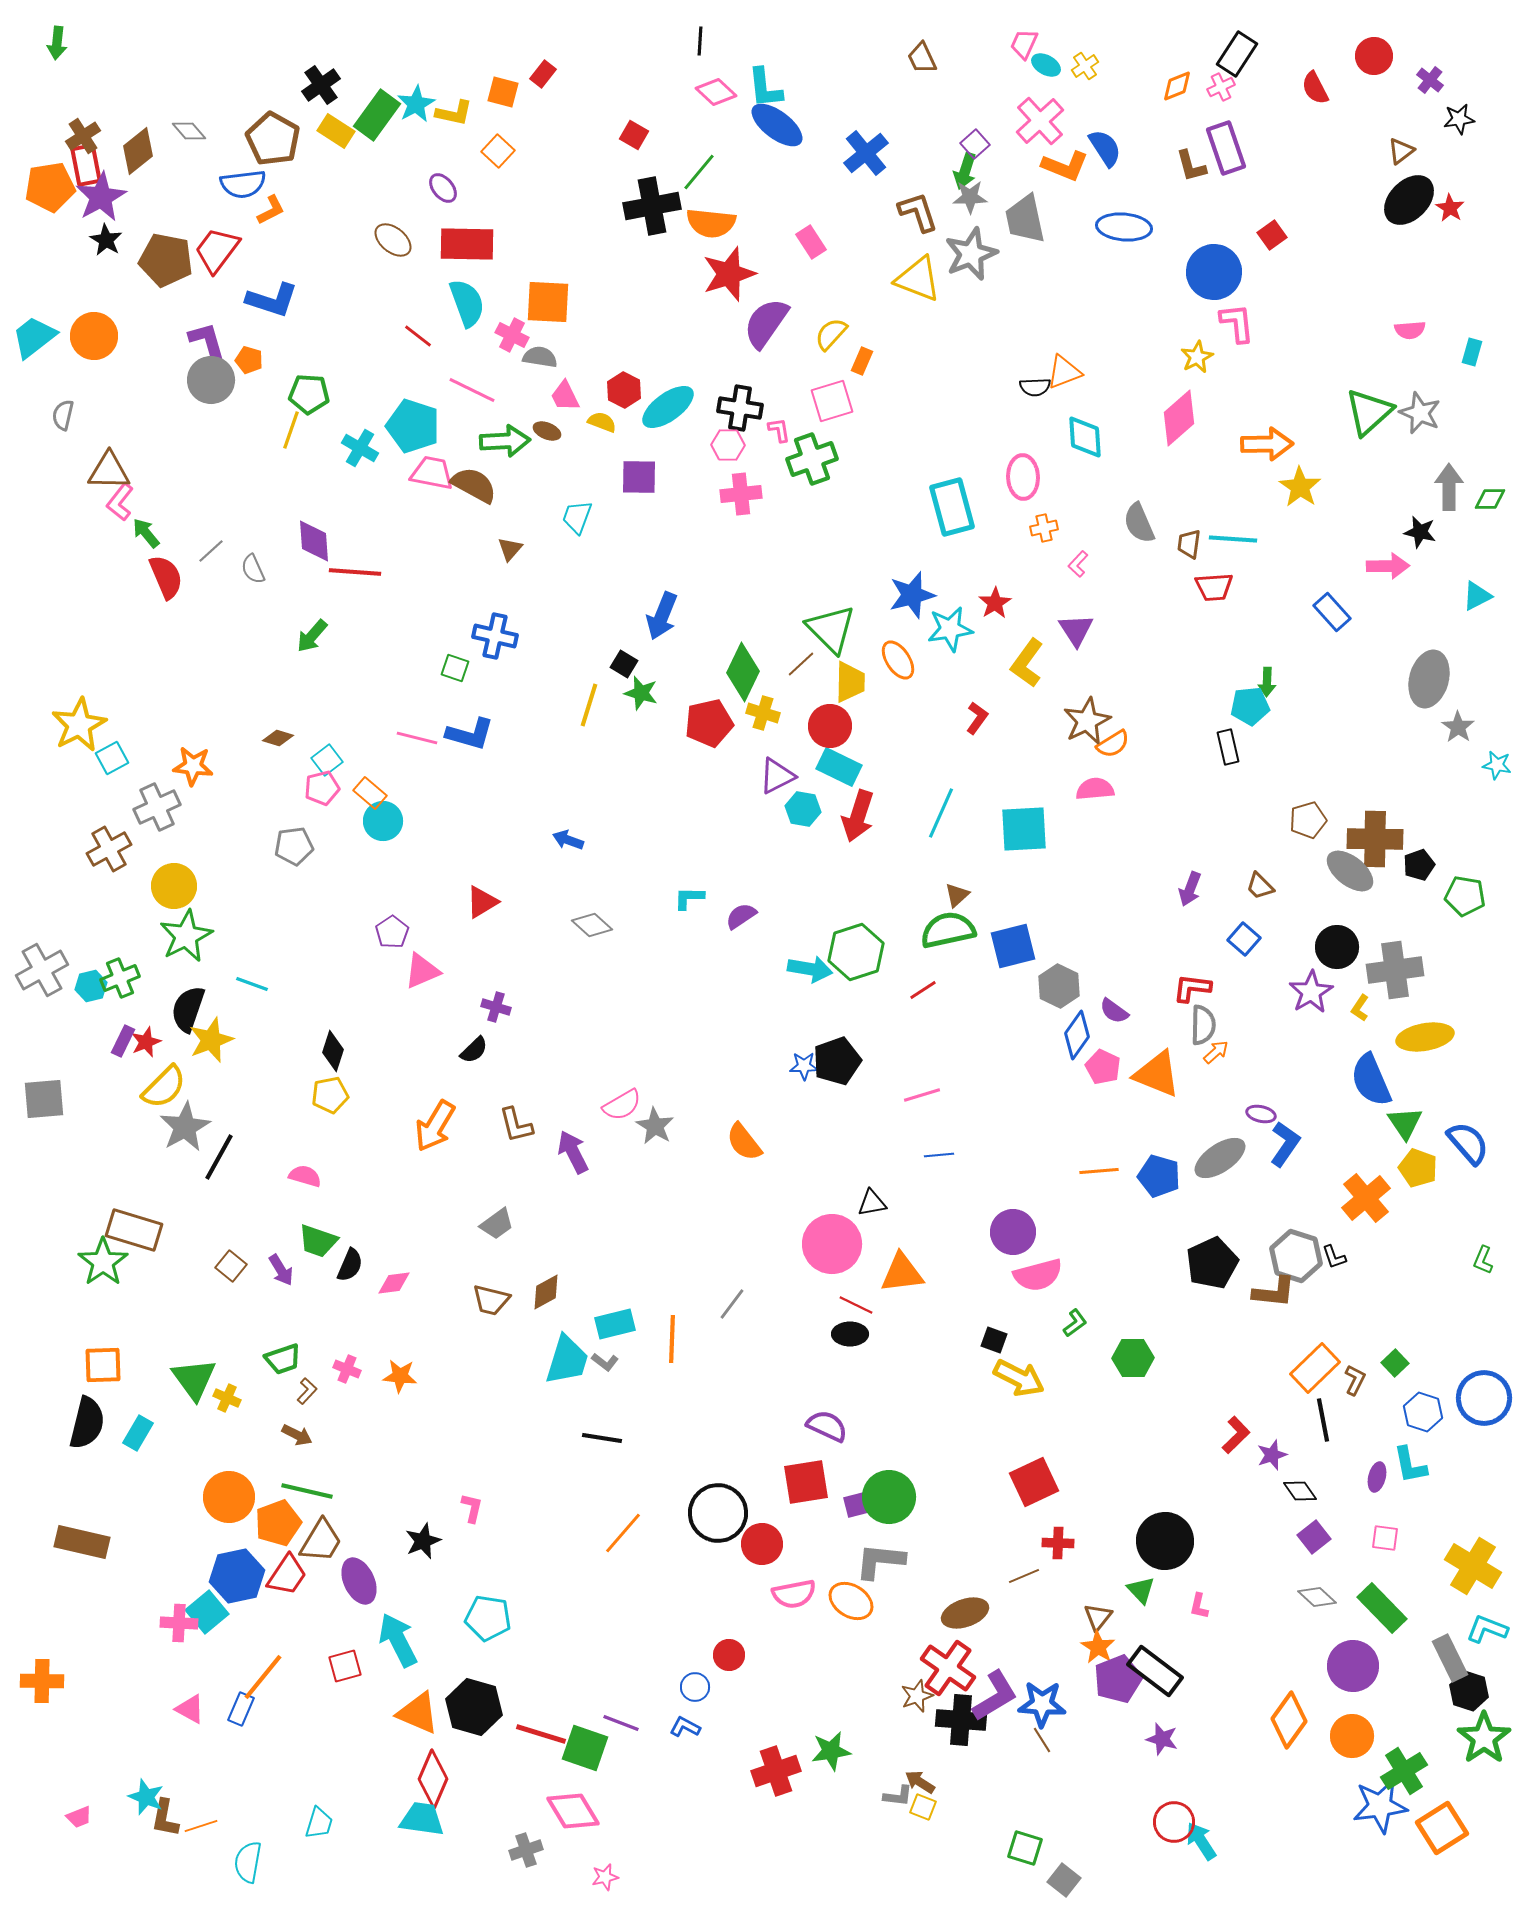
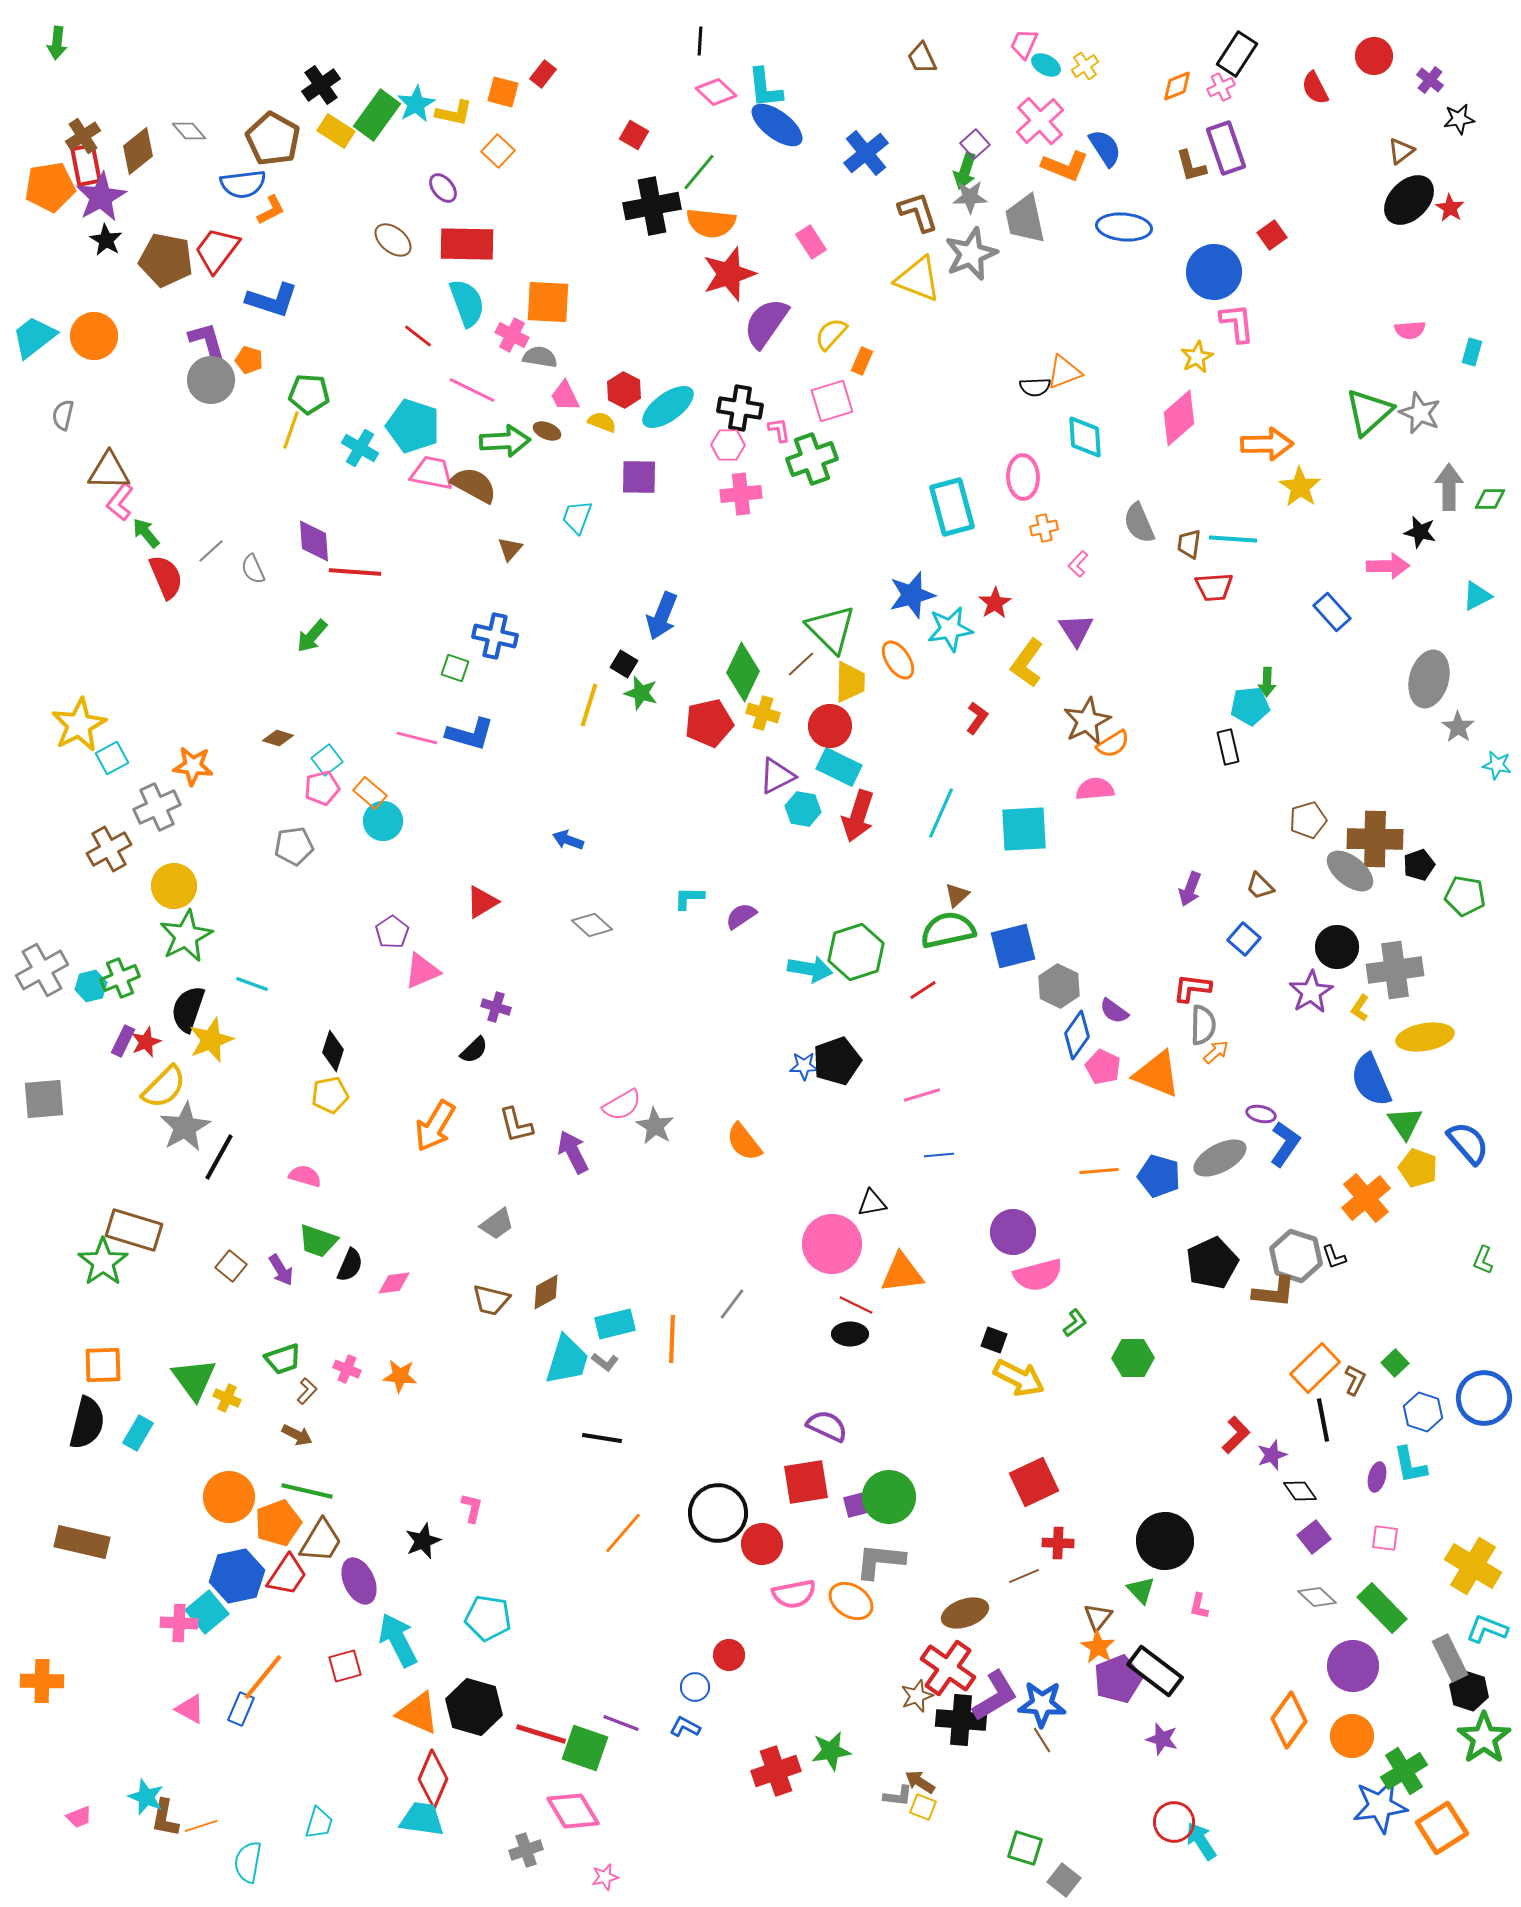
gray ellipse at (1220, 1158): rotated 6 degrees clockwise
